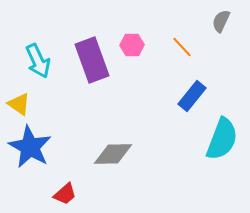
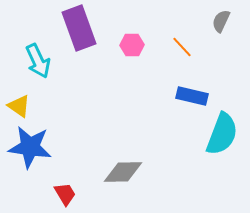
purple rectangle: moved 13 px left, 32 px up
blue rectangle: rotated 64 degrees clockwise
yellow triangle: moved 2 px down
cyan semicircle: moved 5 px up
blue star: rotated 21 degrees counterclockwise
gray diamond: moved 10 px right, 18 px down
red trapezoid: rotated 80 degrees counterclockwise
